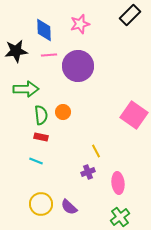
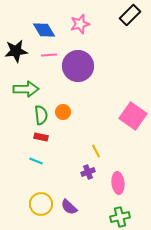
blue diamond: rotated 30 degrees counterclockwise
pink square: moved 1 px left, 1 px down
green cross: rotated 24 degrees clockwise
